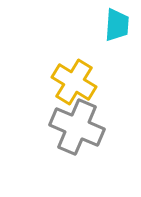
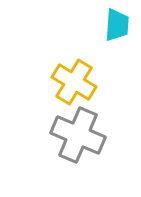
gray cross: moved 1 px right, 8 px down
